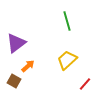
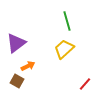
yellow trapezoid: moved 3 px left, 11 px up
orange arrow: rotated 16 degrees clockwise
brown square: moved 3 px right
